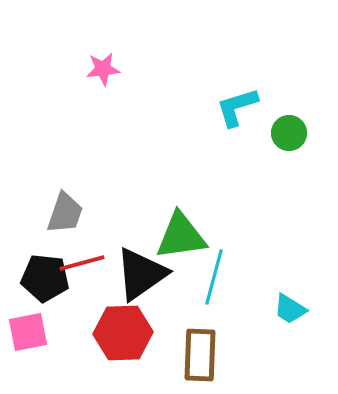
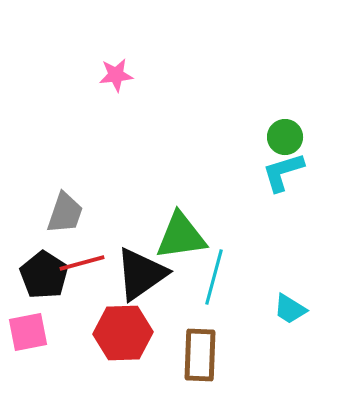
pink star: moved 13 px right, 6 px down
cyan L-shape: moved 46 px right, 65 px down
green circle: moved 4 px left, 4 px down
black pentagon: moved 1 px left, 3 px up; rotated 27 degrees clockwise
